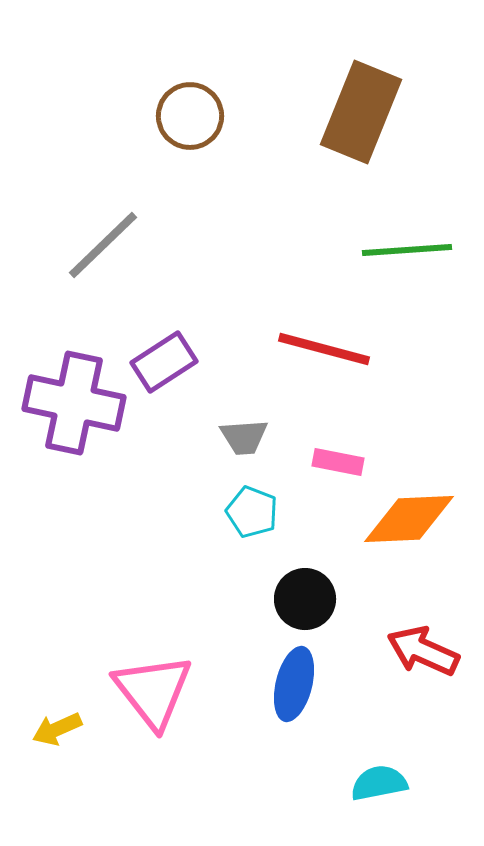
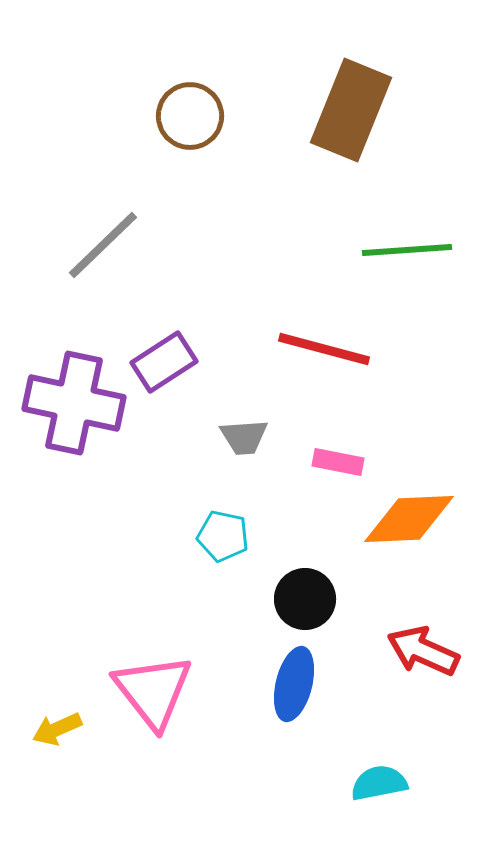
brown rectangle: moved 10 px left, 2 px up
cyan pentagon: moved 29 px left, 24 px down; rotated 9 degrees counterclockwise
